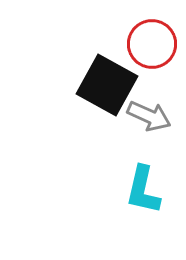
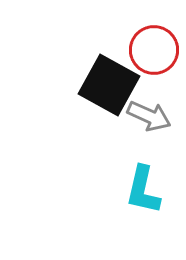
red circle: moved 2 px right, 6 px down
black square: moved 2 px right
